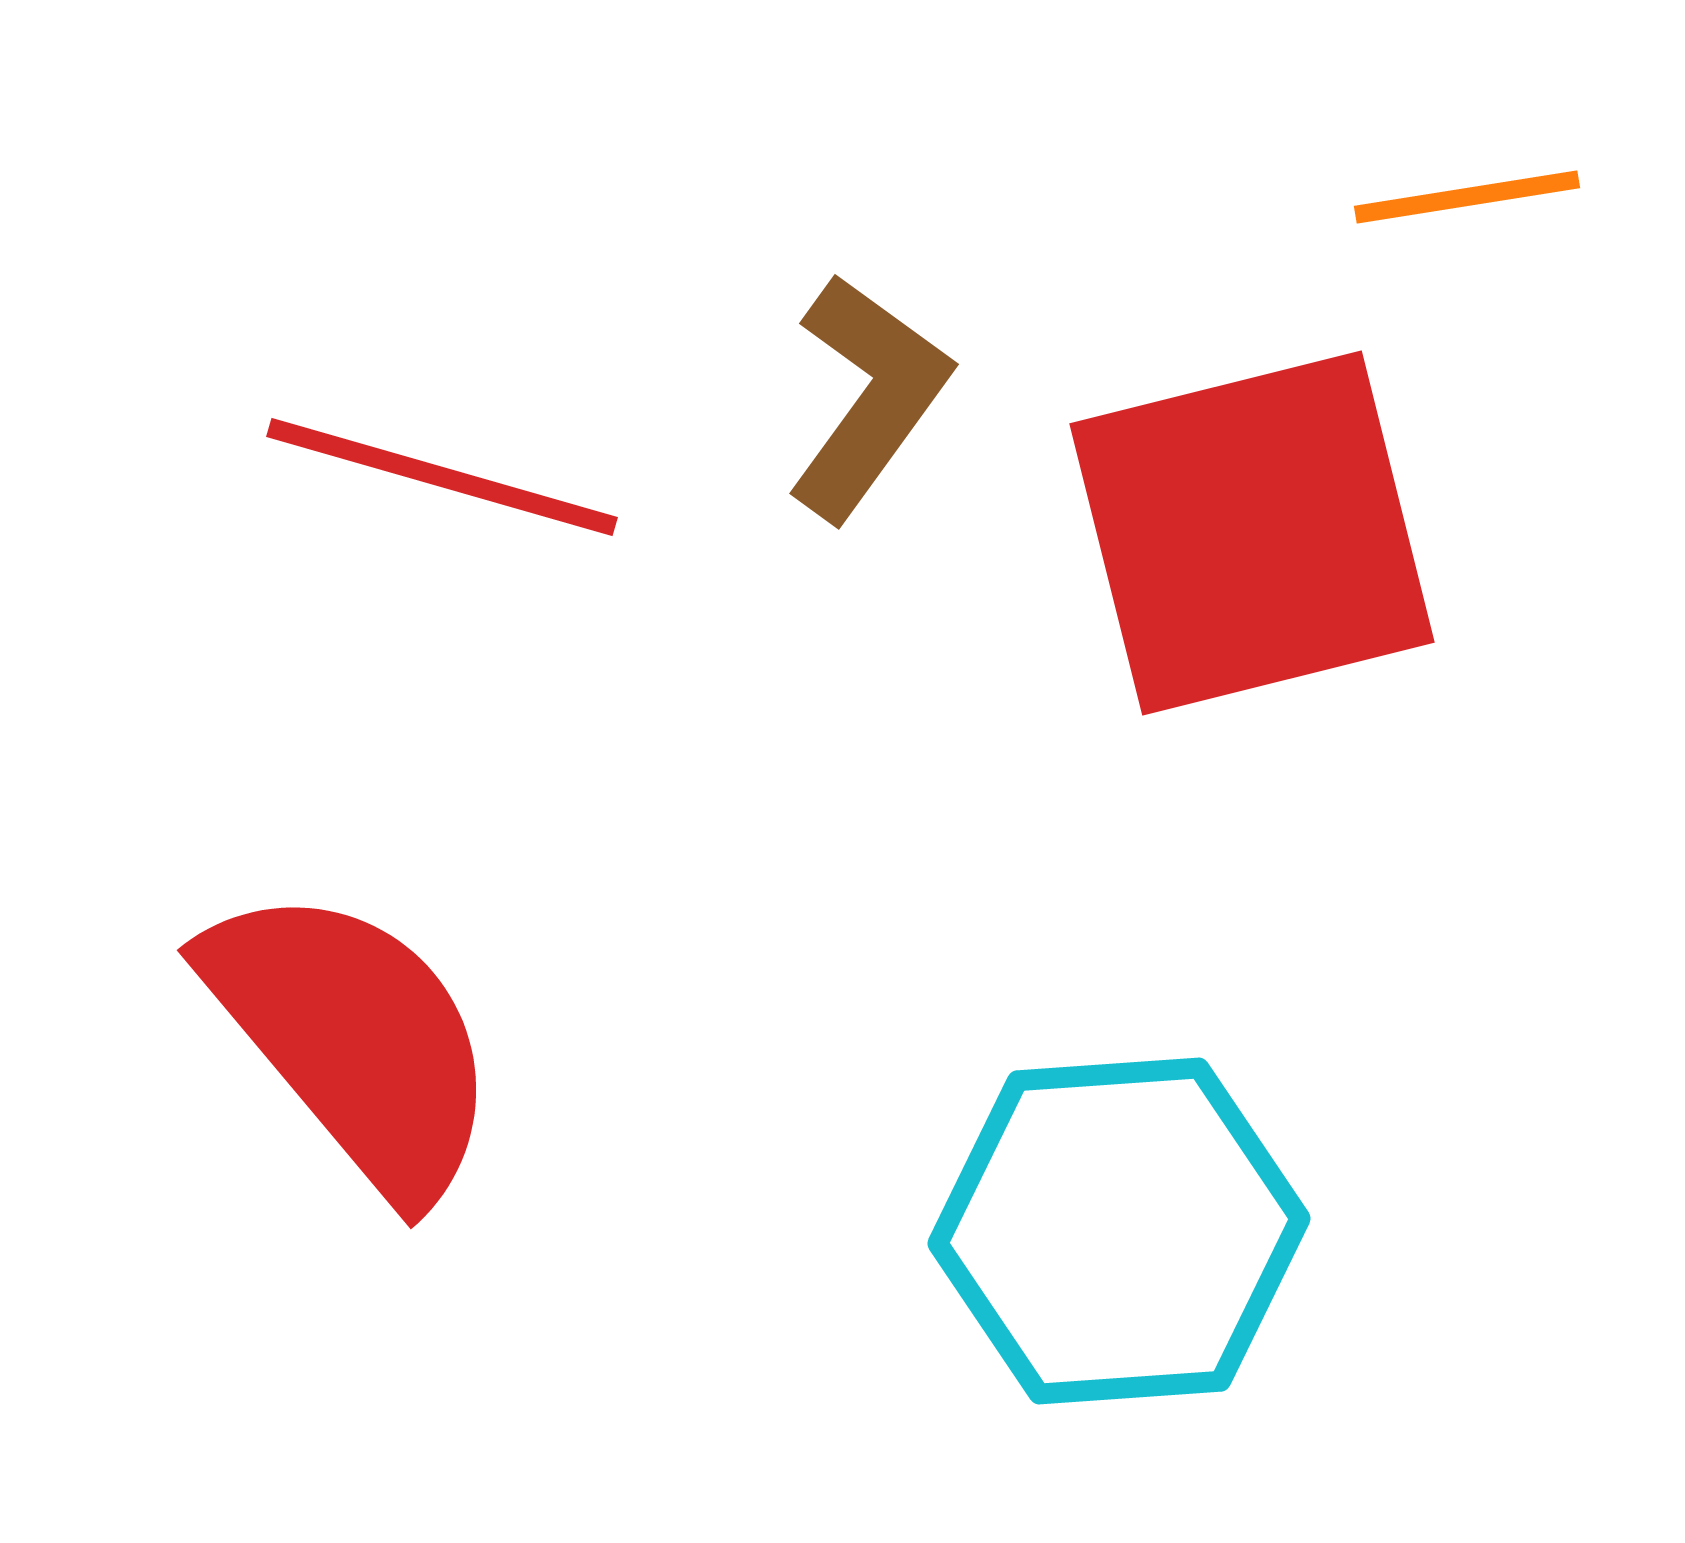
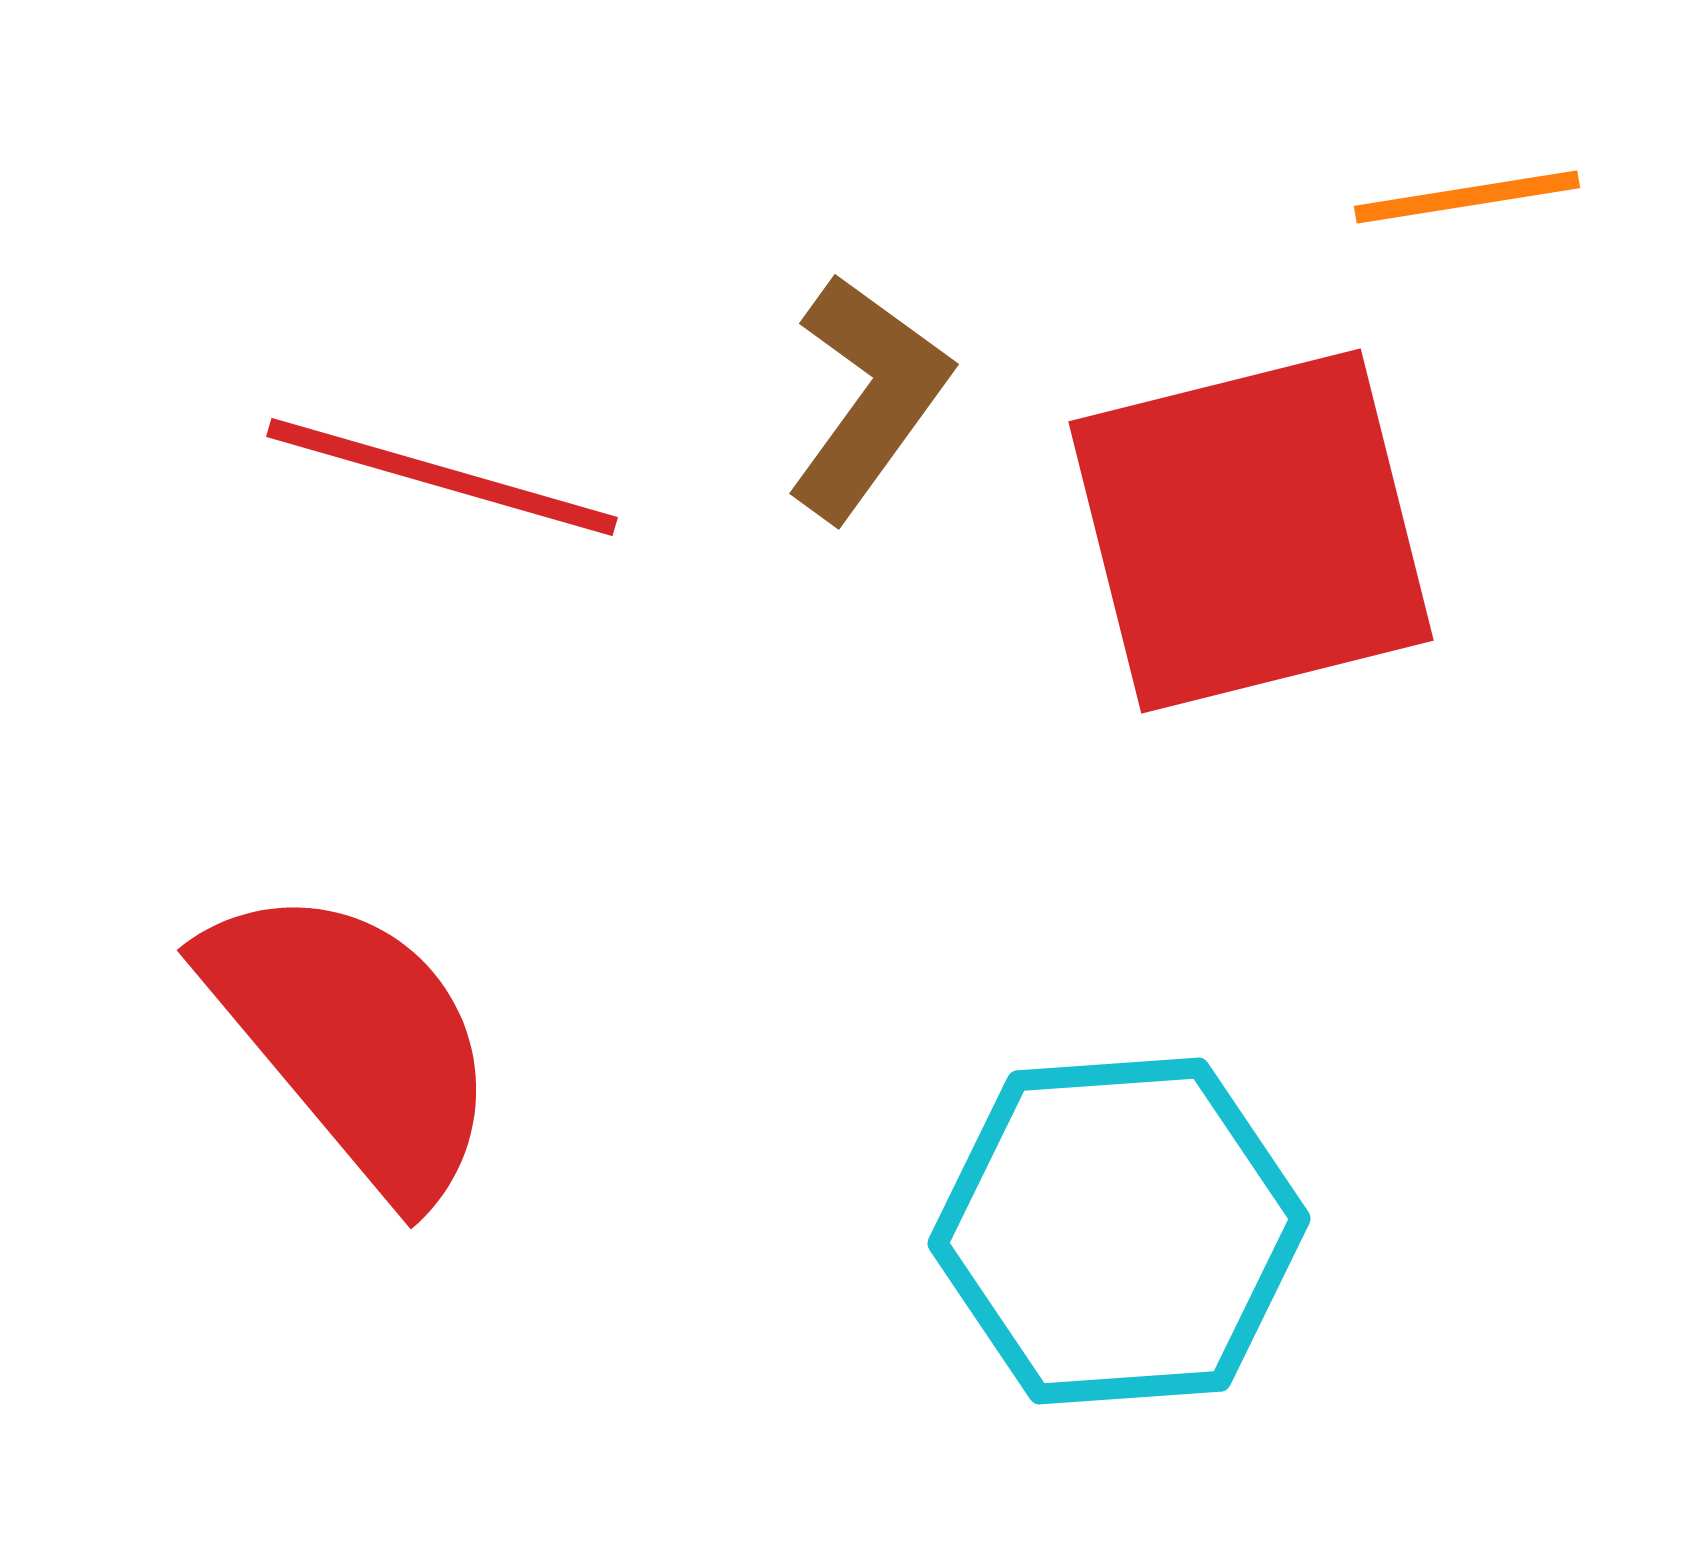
red square: moved 1 px left, 2 px up
